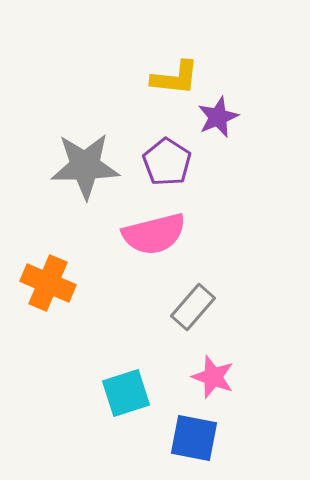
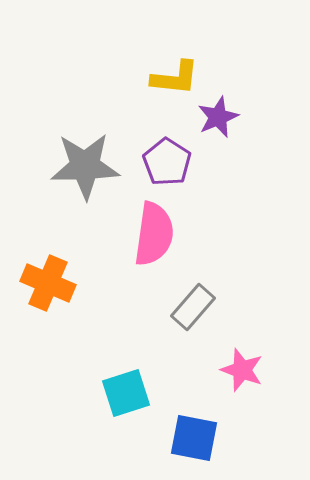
pink semicircle: rotated 68 degrees counterclockwise
pink star: moved 29 px right, 7 px up
